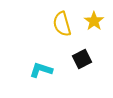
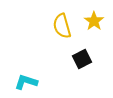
yellow semicircle: moved 2 px down
cyan L-shape: moved 15 px left, 12 px down
